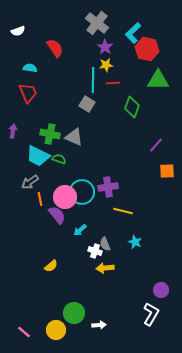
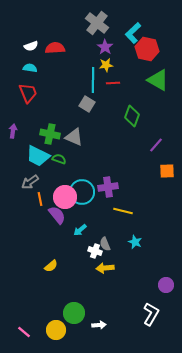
white semicircle: moved 13 px right, 15 px down
red semicircle: rotated 60 degrees counterclockwise
green triangle: rotated 30 degrees clockwise
green diamond: moved 9 px down
purple circle: moved 5 px right, 5 px up
